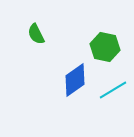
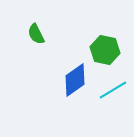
green hexagon: moved 3 px down
